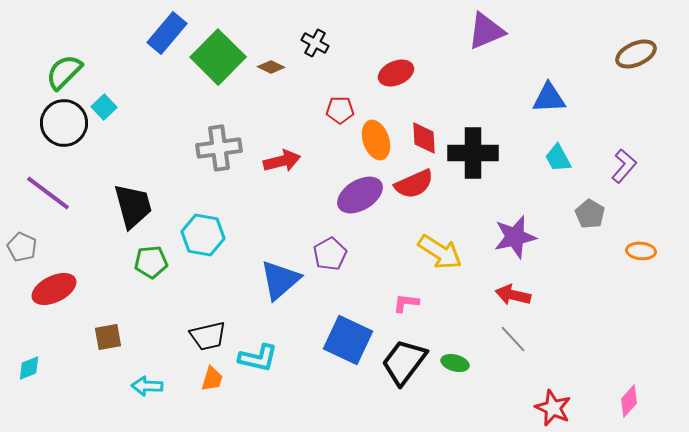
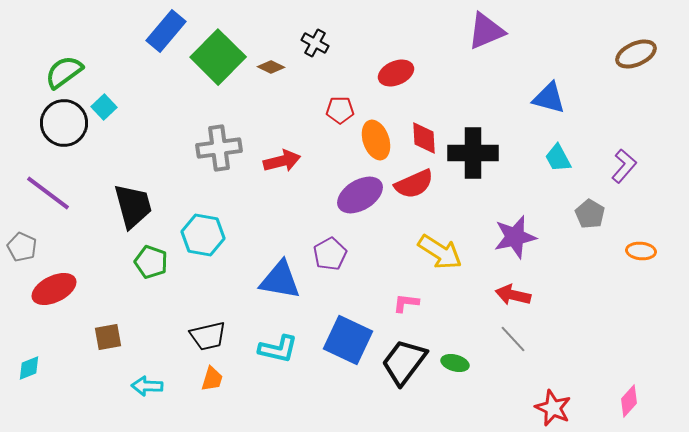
blue rectangle at (167, 33): moved 1 px left, 2 px up
green semicircle at (64, 72): rotated 9 degrees clockwise
blue triangle at (549, 98): rotated 18 degrees clockwise
green pentagon at (151, 262): rotated 24 degrees clockwise
blue triangle at (280, 280): rotated 51 degrees clockwise
cyan L-shape at (258, 358): moved 20 px right, 9 px up
